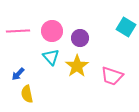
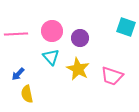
cyan square: rotated 12 degrees counterclockwise
pink line: moved 2 px left, 3 px down
yellow star: moved 1 px right, 3 px down; rotated 10 degrees counterclockwise
